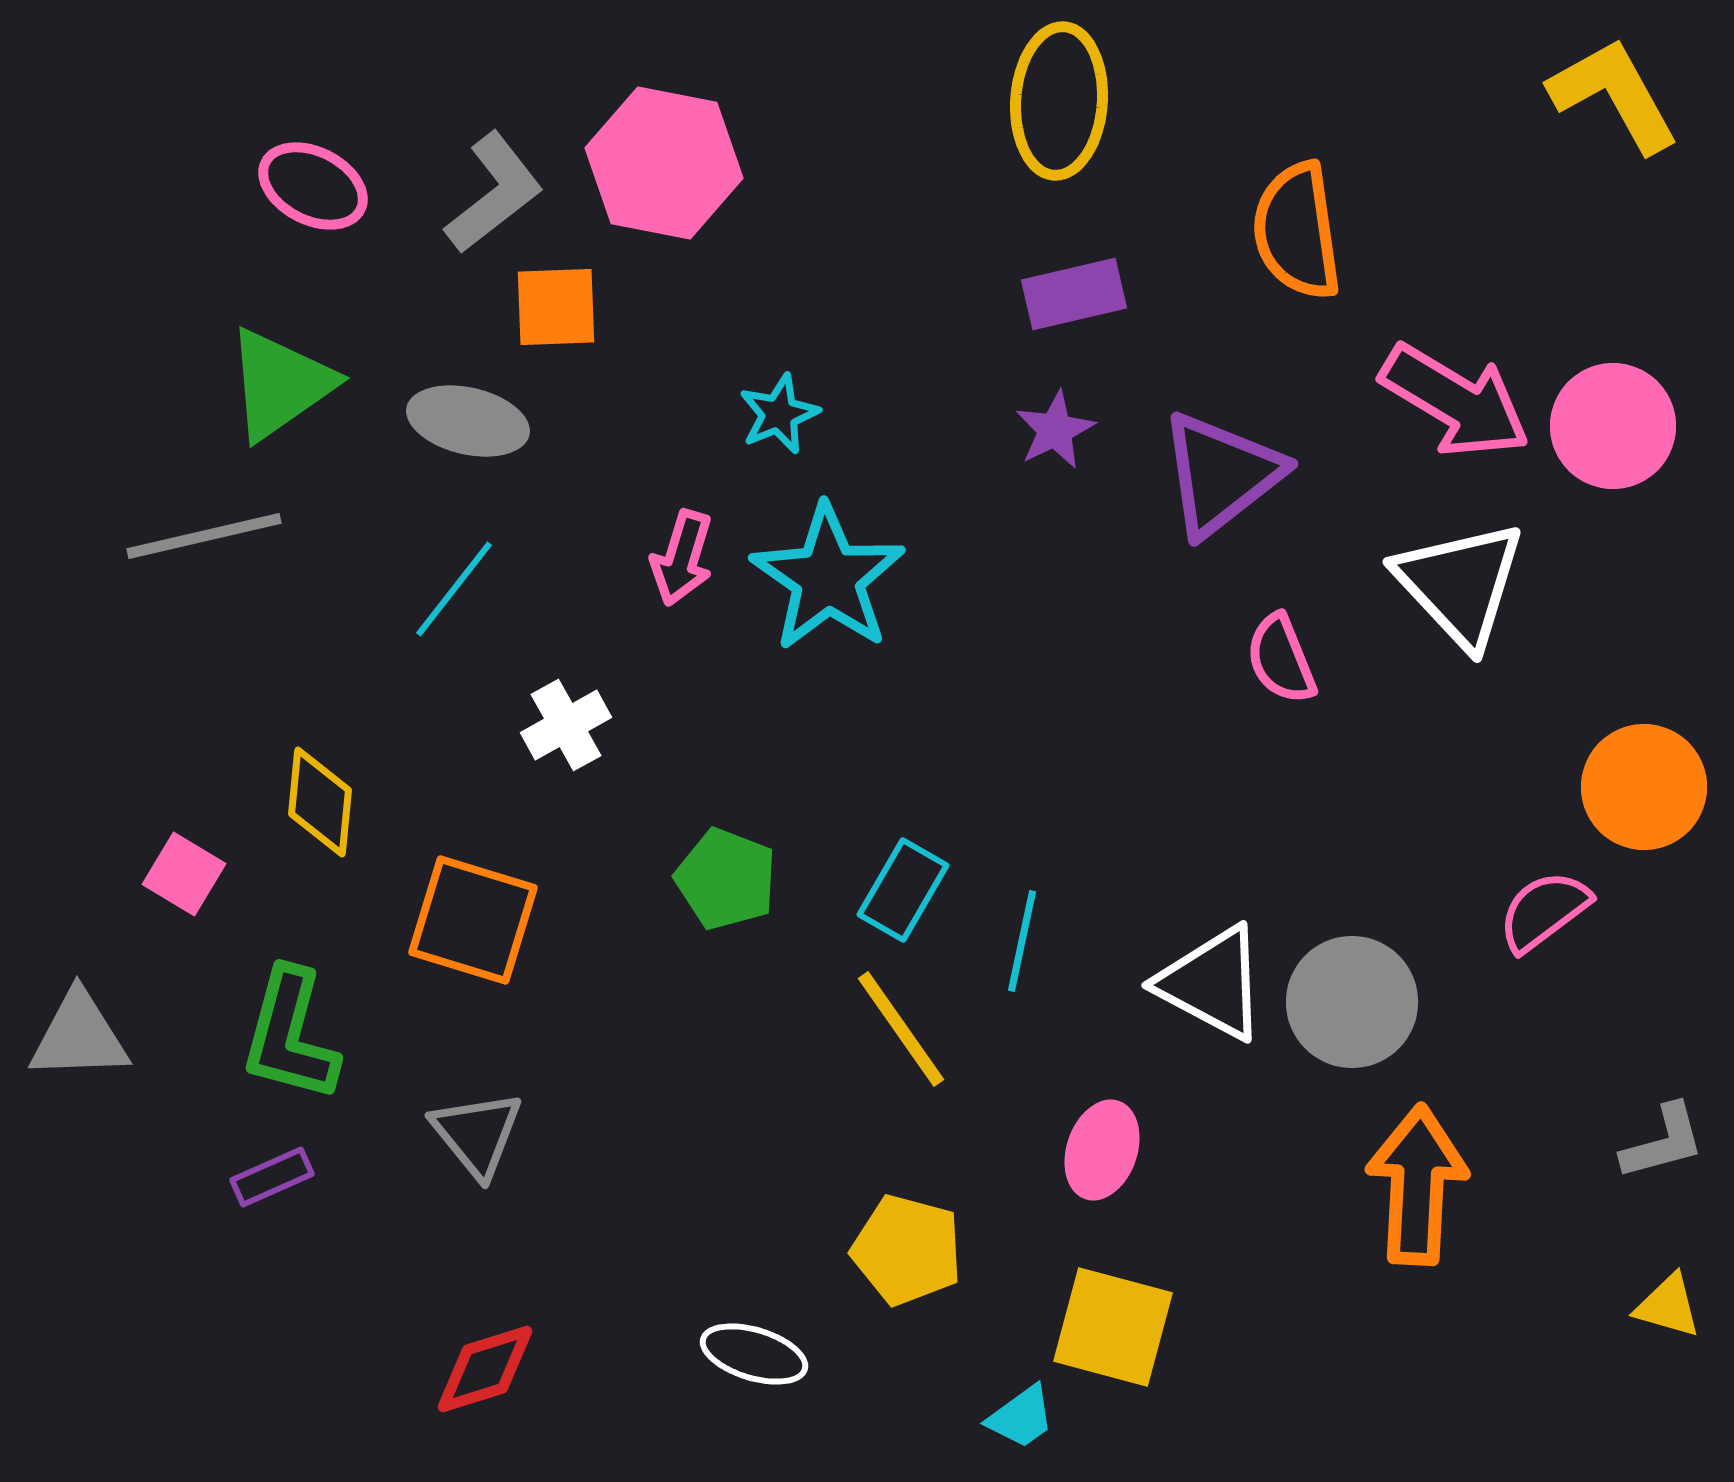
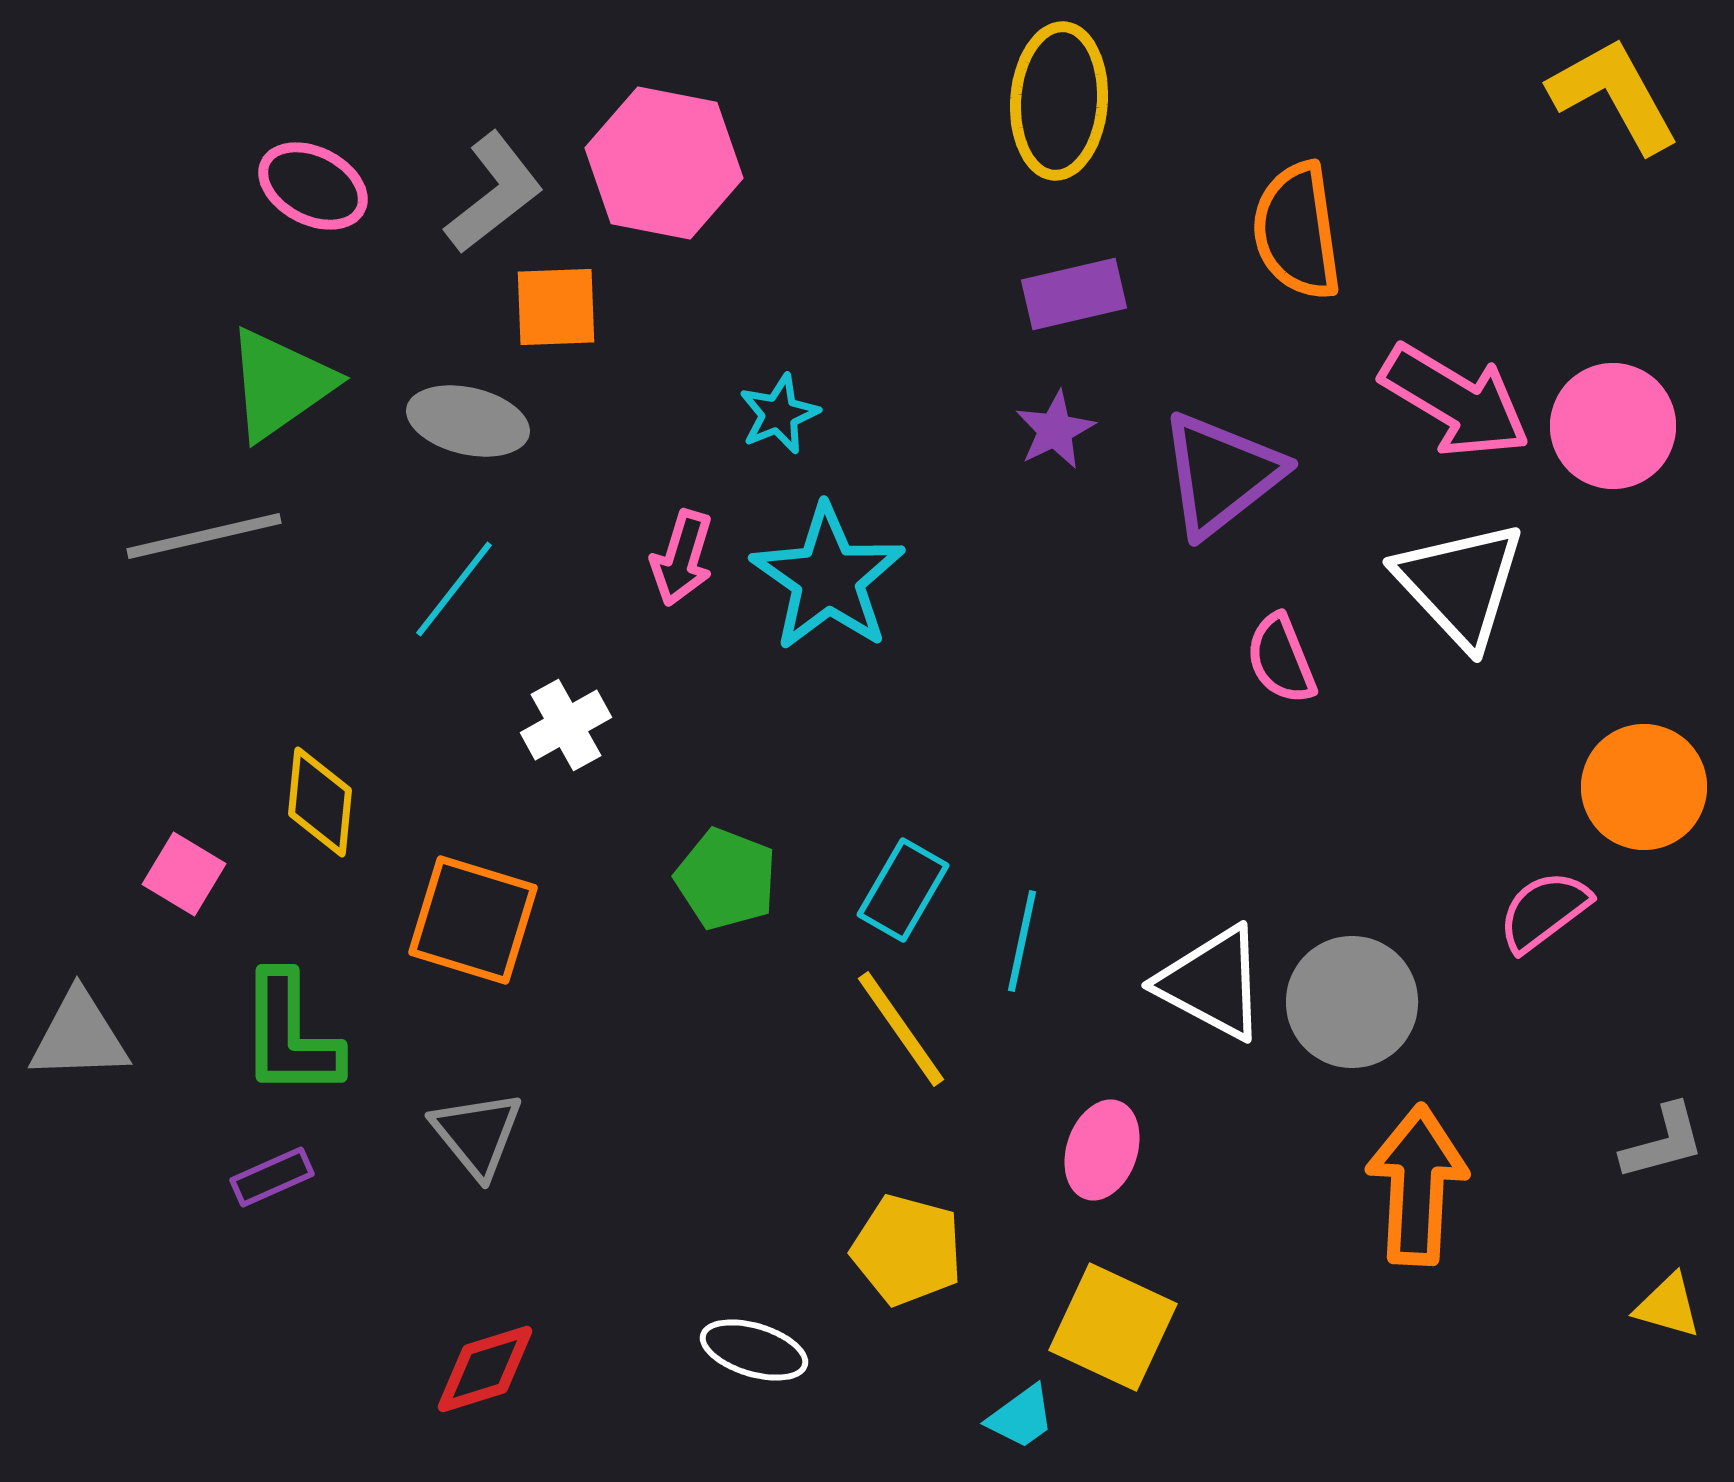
green L-shape at (290, 1035): rotated 15 degrees counterclockwise
yellow square at (1113, 1327): rotated 10 degrees clockwise
white ellipse at (754, 1354): moved 4 px up
